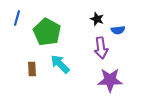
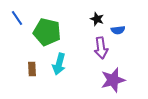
blue line: rotated 49 degrees counterclockwise
green pentagon: rotated 16 degrees counterclockwise
cyan arrow: moved 1 px left; rotated 120 degrees counterclockwise
purple star: moved 3 px right; rotated 15 degrees counterclockwise
